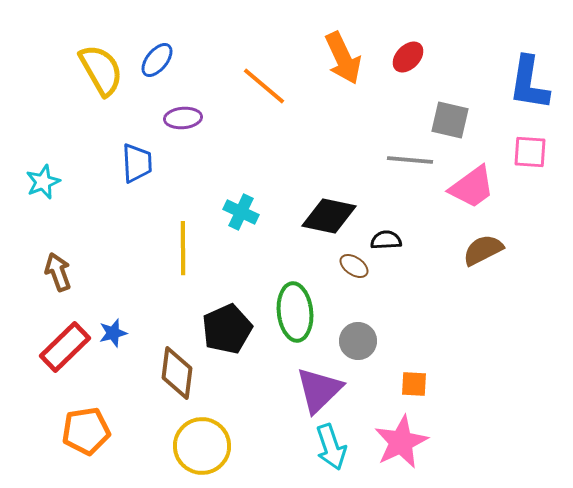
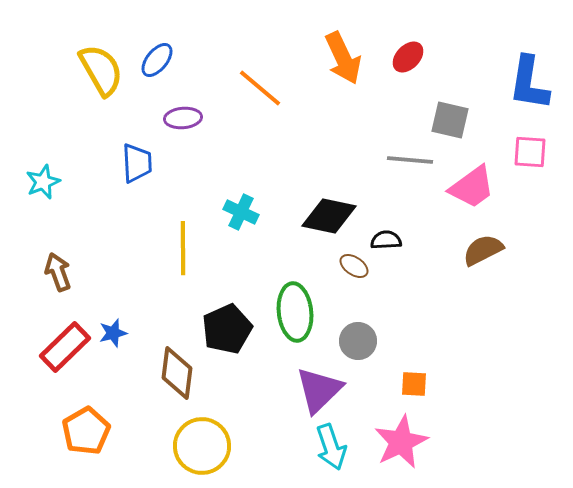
orange line: moved 4 px left, 2 px down
orange pentagon: rotated 21 degrees counterclockwise
